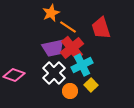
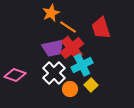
pink diamond: moved 1 px right
orange circle: moved 2 px up
